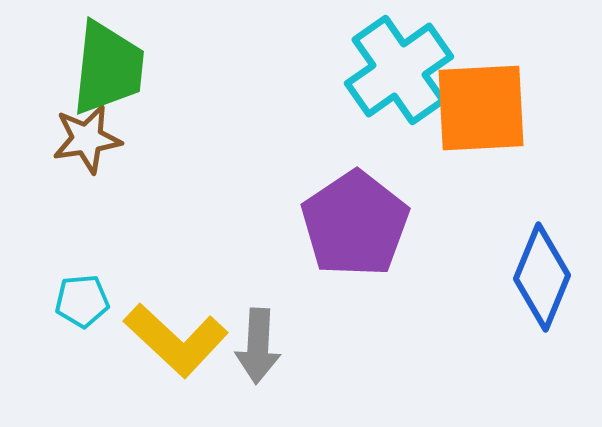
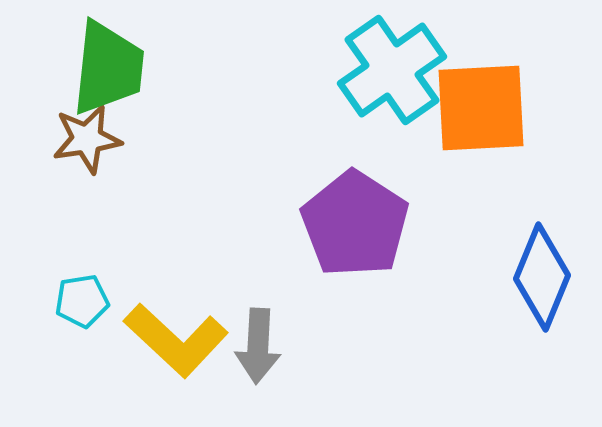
cyan cross: moved 7 px left
purple pentagon: rotated 5 degrees counterclockwise
cyan pentagon: rotated 4 degrees counterclockwise
